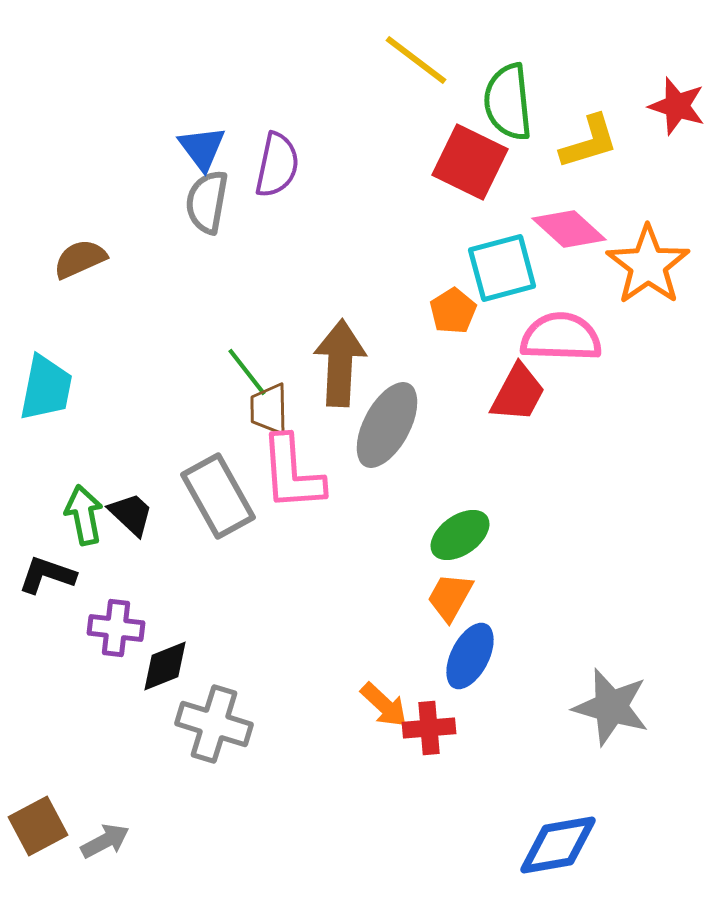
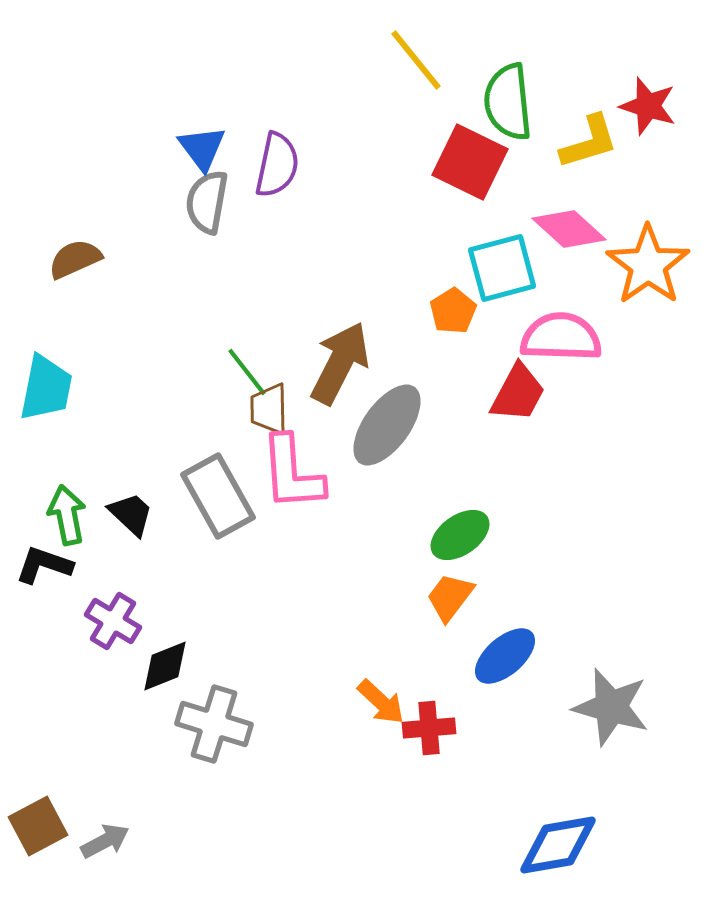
yellow line: rotated 14 degrees clockwise
red star: moved 29 px left
brown semicircle: moved 5 px left
brown arrow: rotated 24 degrees clockwise
gray ellipse: rotated 8 degrees clockwise
green arrow: moved 17 px left
black L-shape: moved 3 px left, 10 px up
orange trapezoid: rotated 8 degrees clockwise
purple cross: moved 3 px left, 7 px up; rotated 24 degrees clockwise
blue ellipse: moved 35 px right; rotated 22 degrees clockwise
orange arrow: moved 3 px left, 3 px up
